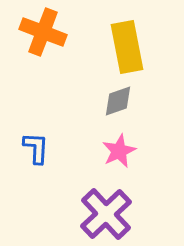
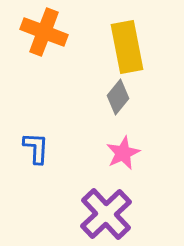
orange cross: moved 1 px right
gray diamond: moved 4 px up; rotated 32 degrees counterclockwise
pink star: moved 4 px right, 2 px down
